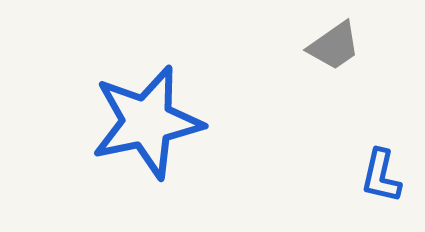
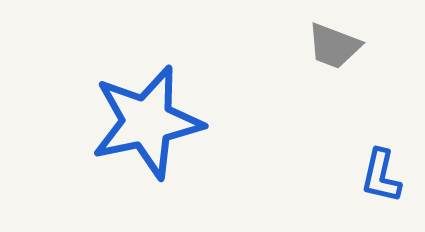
gray trapezoid: rotated 56 degrees clockwise
